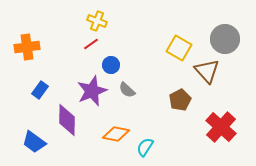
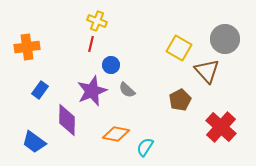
red line: rotated 42 degrees counterclockwise
